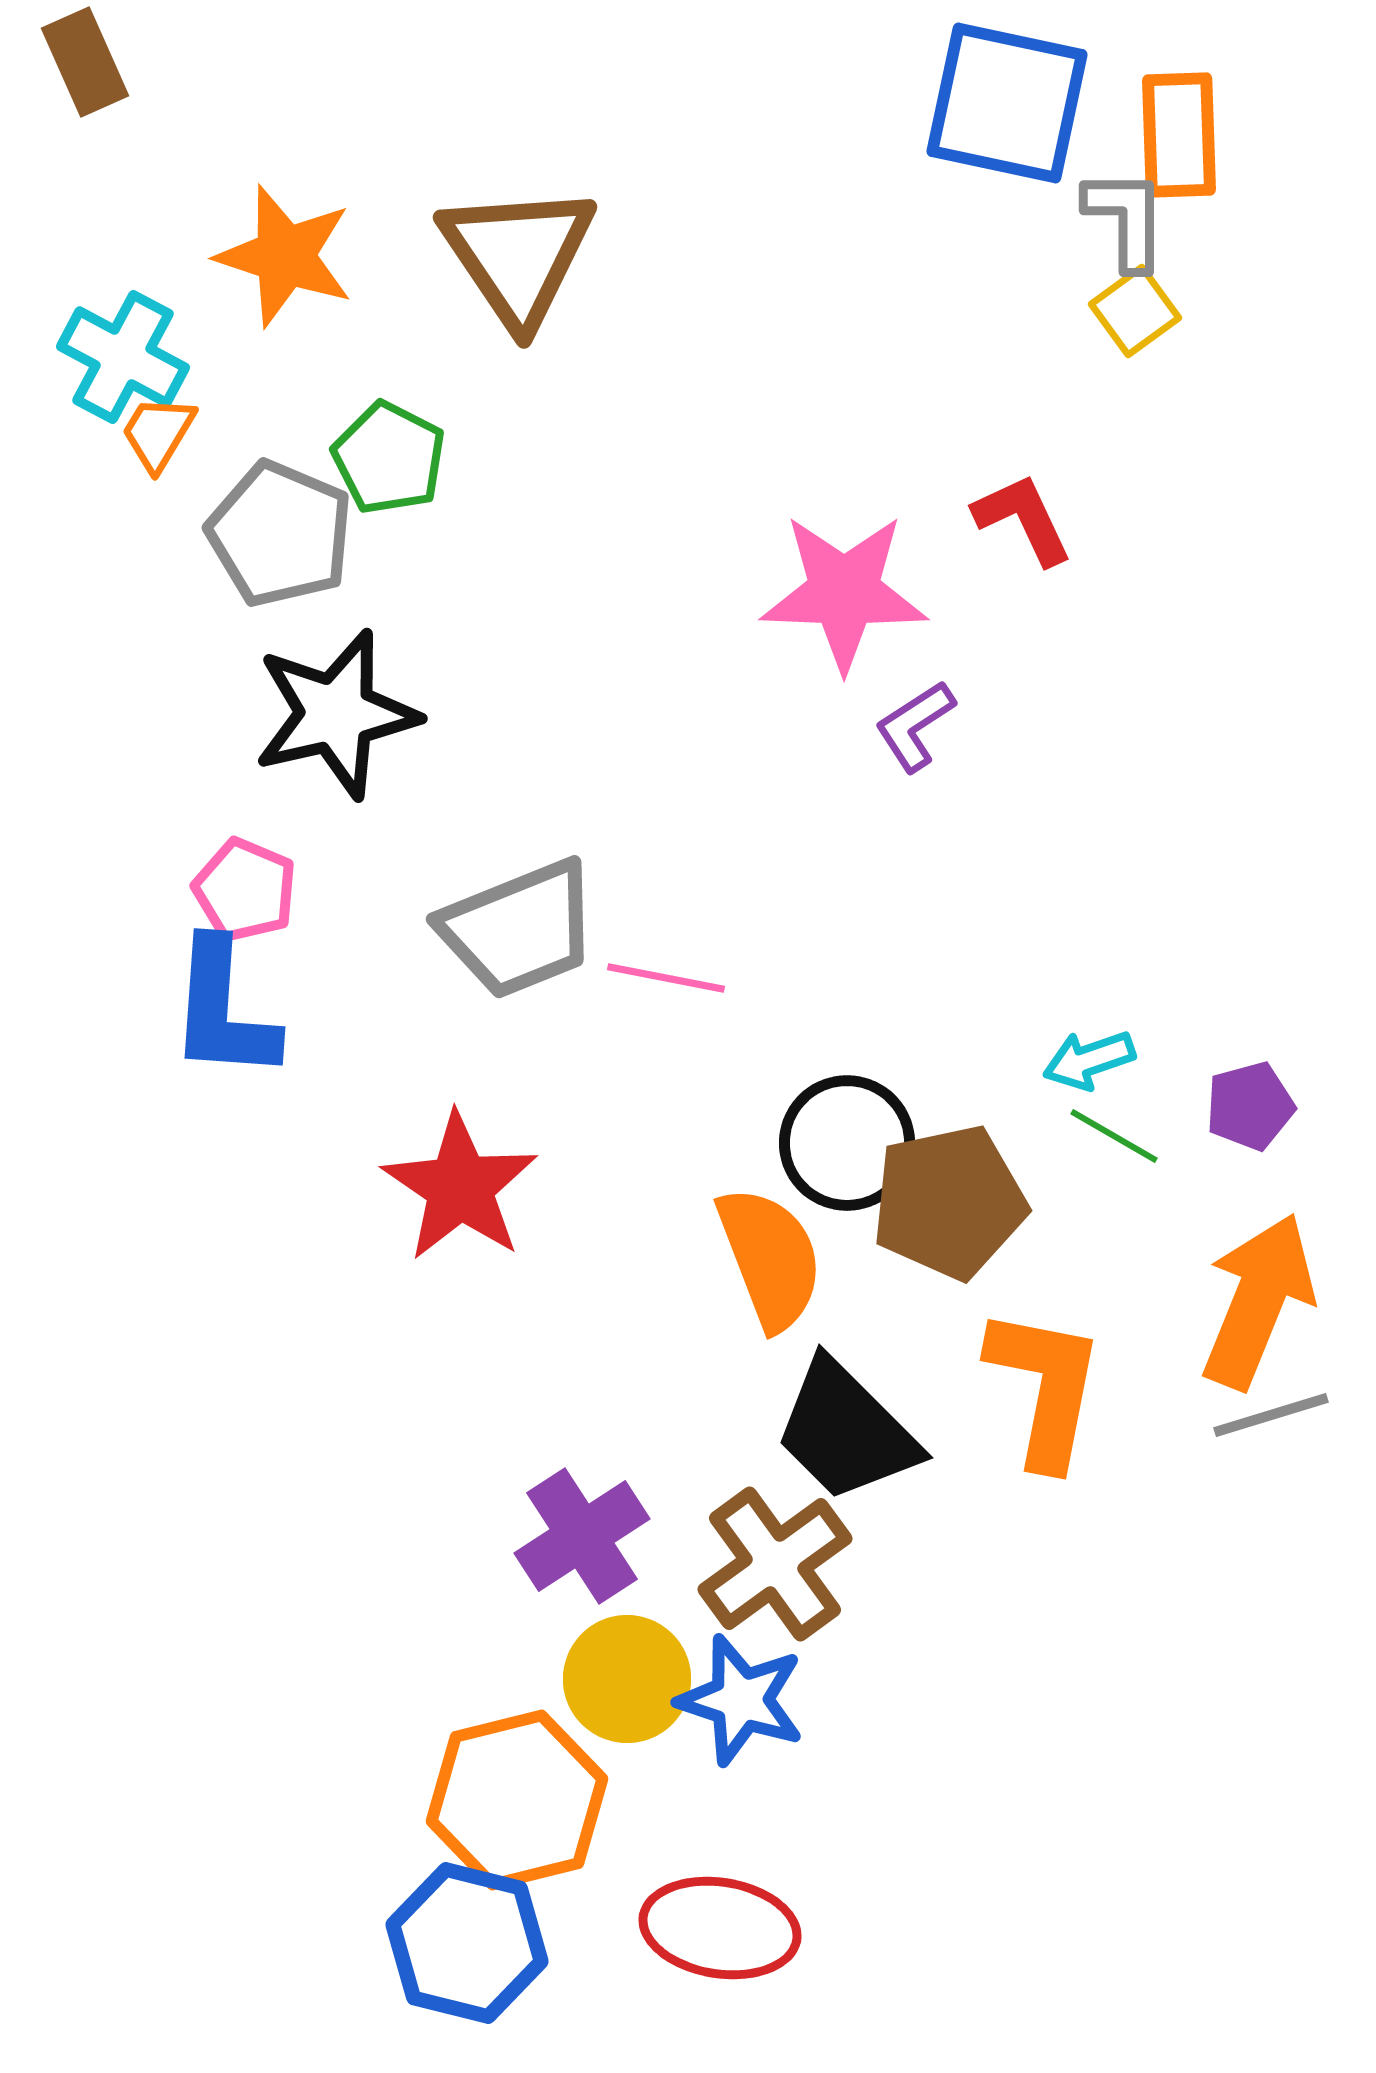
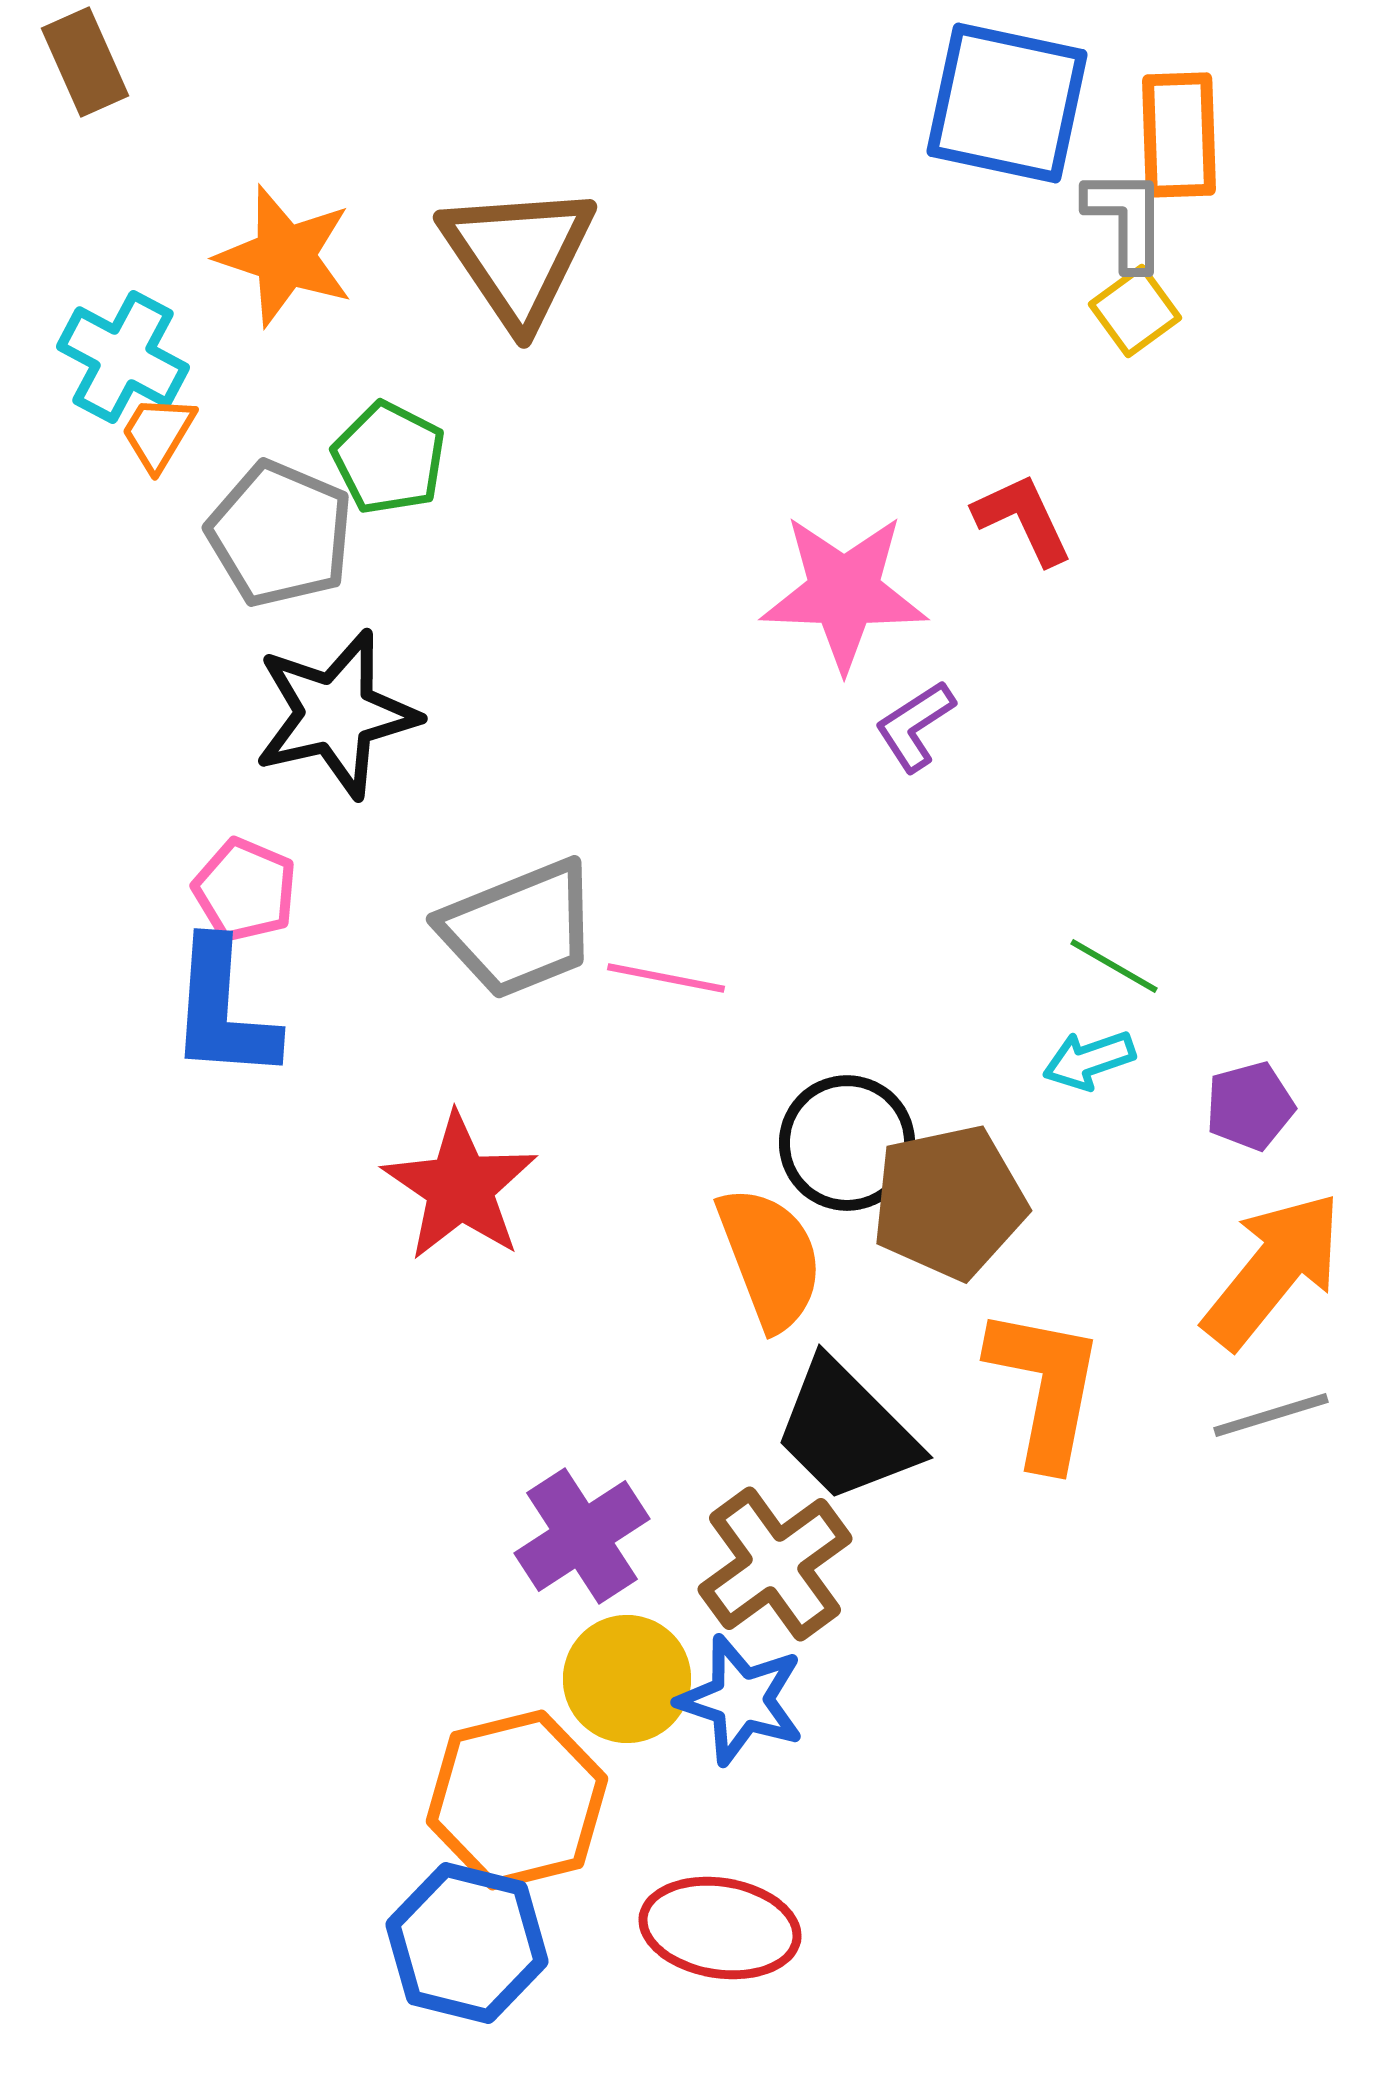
green line: moved 170 px up
orange arrow: moved 15 px right, 31 px up; rotated 17 degrees clockwise
